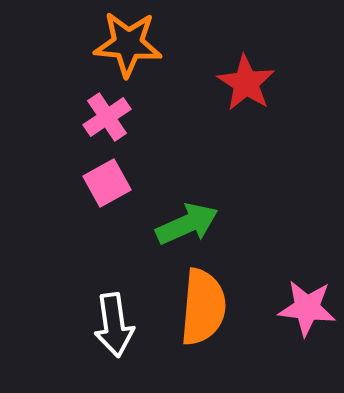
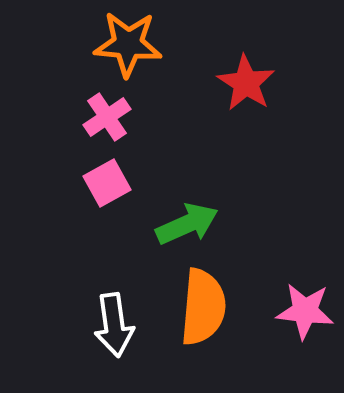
pink star: moved 2 px left, 3 px down
